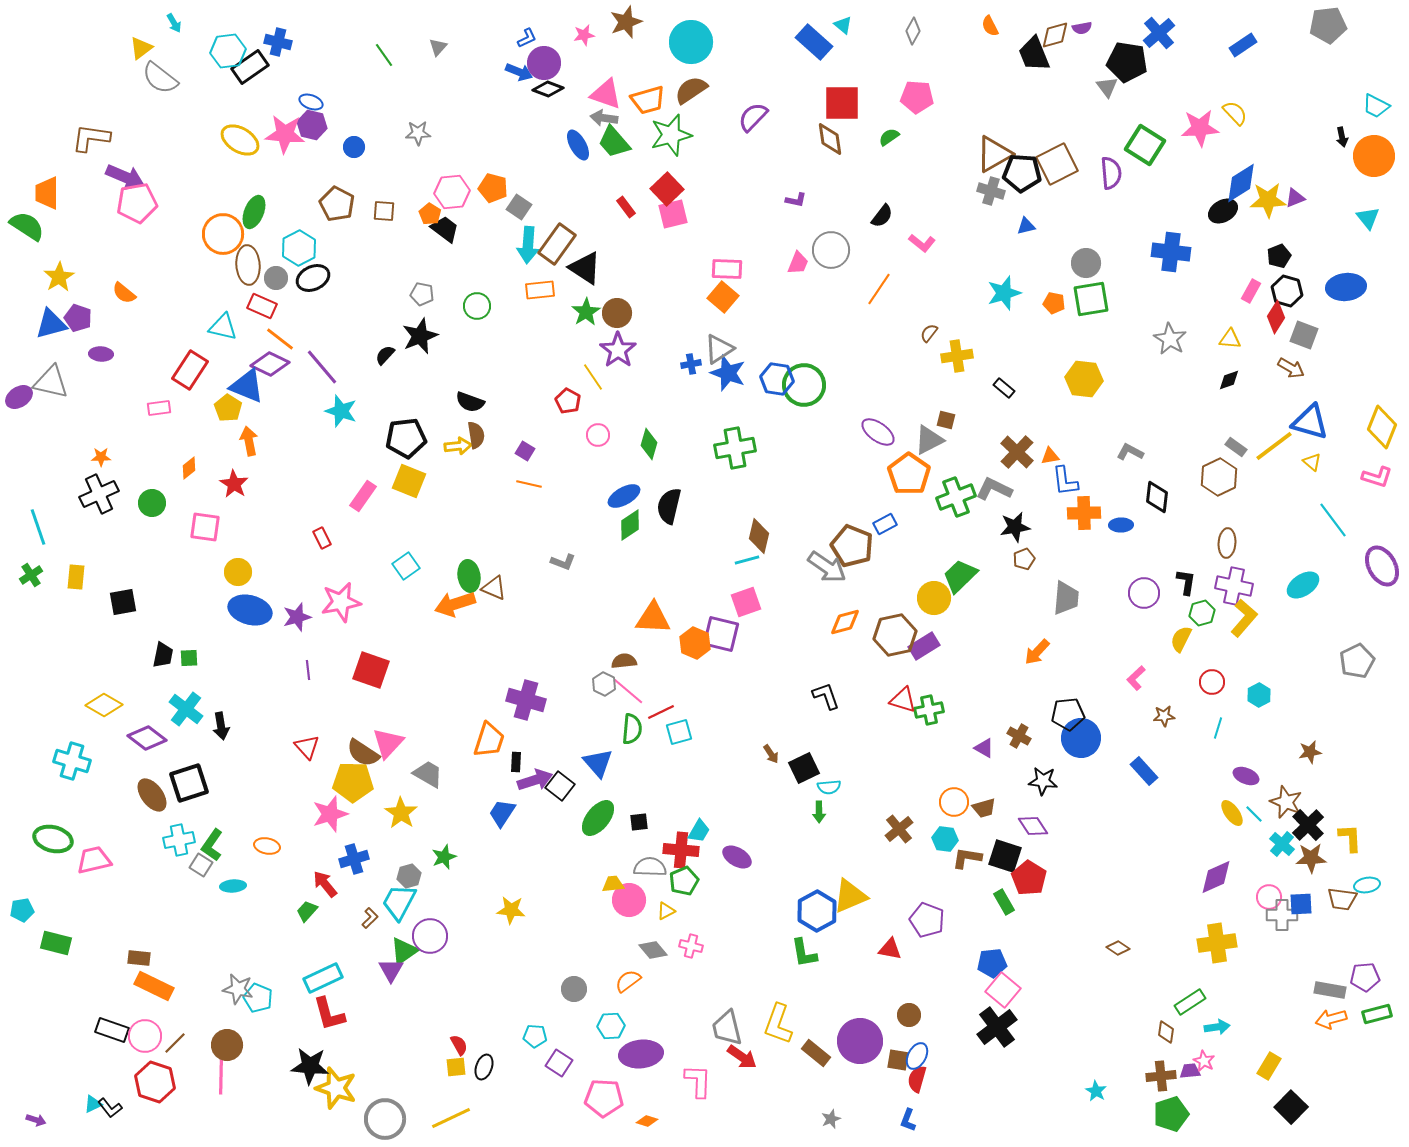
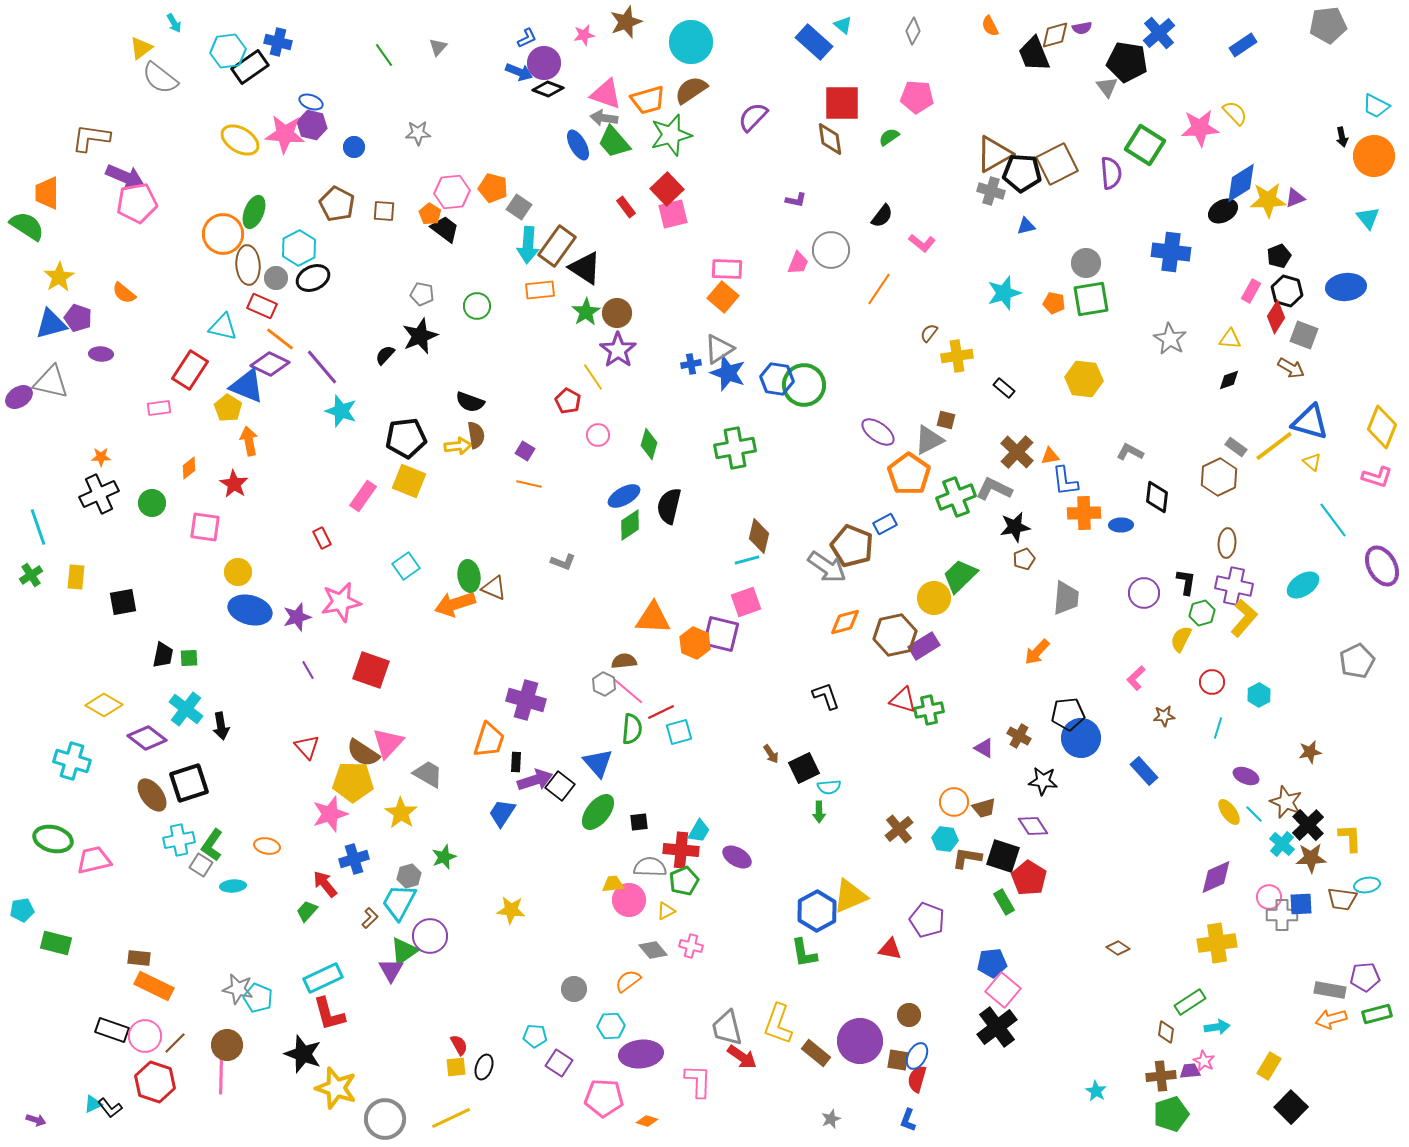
brown rectangle at (557, 244): moved 2 px down
purple line at (308, 670): rotated 24 degrees counterclockwise
yellow ellipse at (1232, 813): moved 3 px left, 1 px up
green ellipse at (598, 818): moved 6 px up
black square at (1005, 856): moved 2 px left
black star at (310, 1066): moved 7 px left, 12 px up; rotated 15 degrees clockwise
